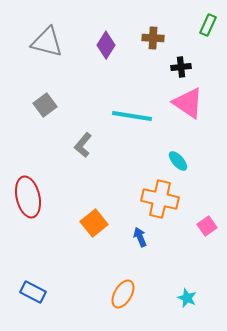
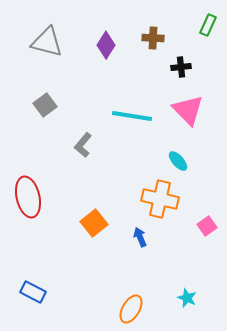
pink triangle: moved 7 px down; rotated 12 degrees clockwise
orange ellipse: moved 8 px right, 15 px down
